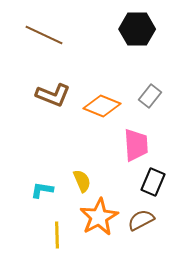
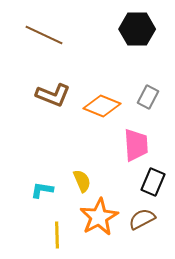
gray rectangle: moved 2 px left, 1 px down; rotated 10 degrees counterclockwise
brown semicircle: moved 1 px right, 1 px up
